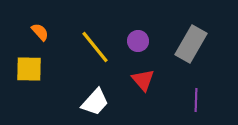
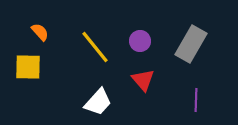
purple circle: moved 2 px right
yellow square: moved 1 px left, 2 px up
white trapezoid: moved 3 px right
